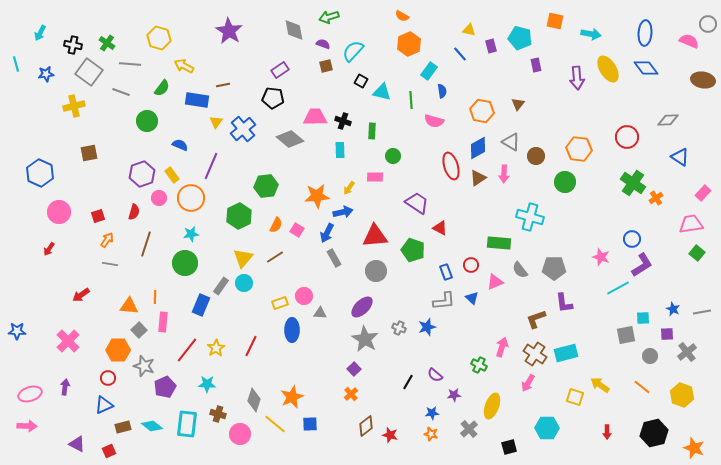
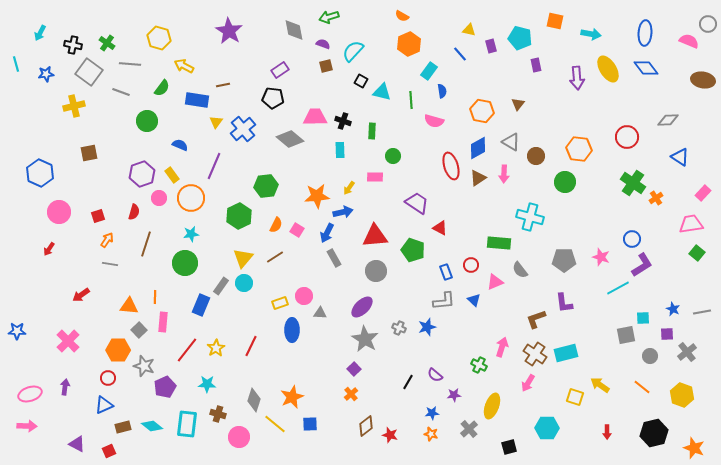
purple line at (211, 166): moved 3 px right
gray pentagon at (554, 268): moved 10 px right, 8 px up
blue triangle at (472, 298): moved 2 px right, 2 px down
pink circle at (240, 434): moved 1 px left, 3 px down
